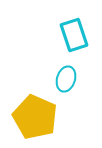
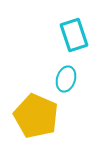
yellow pentagon: moved 1 px right, 1 px up
